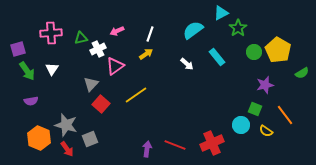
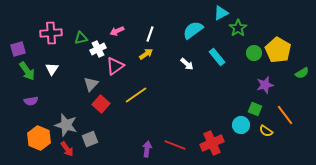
green circle: moved 1 px down
